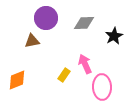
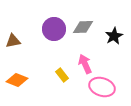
purple circle: moved 8 px right, 11 px down
gray diamond: moved 1 px left, 4 px down
brown triangle: moved 19 px left
yellow rectangle: moved 2 px left; rotated 72 degrees counterclockwise
orange diamond: rotated 45 degrees clockwise
pink ellipse: rotated 70 degrees counterclockwise
